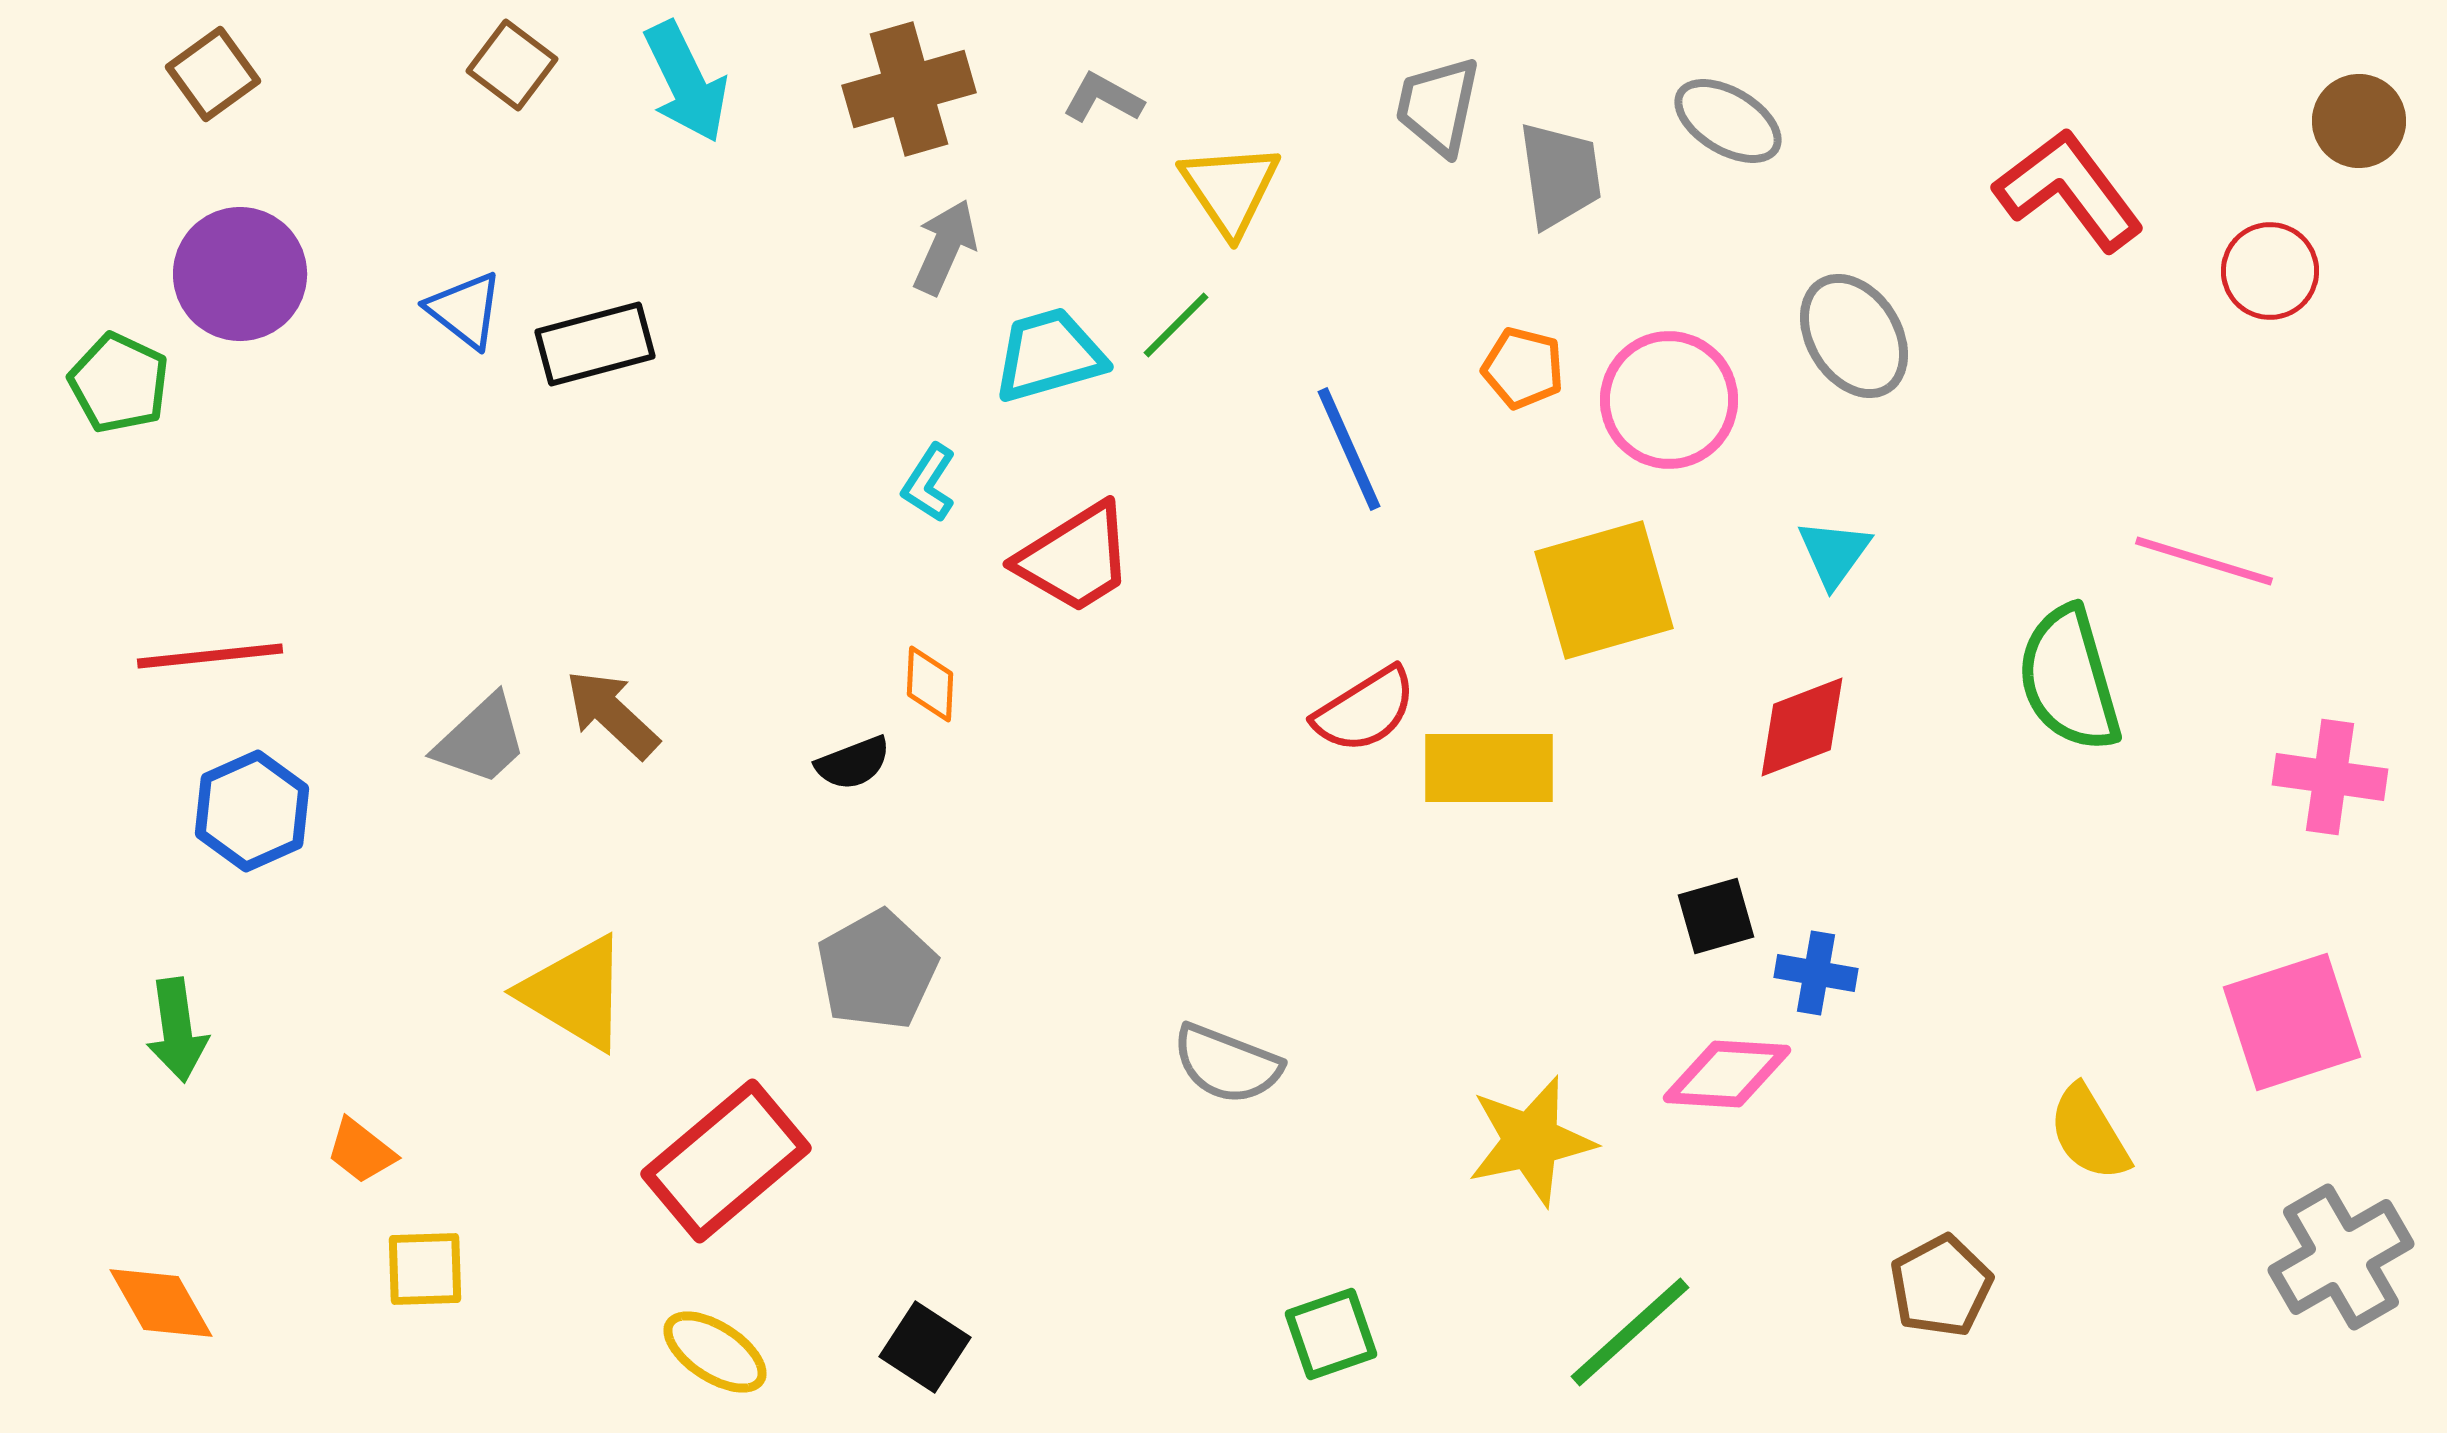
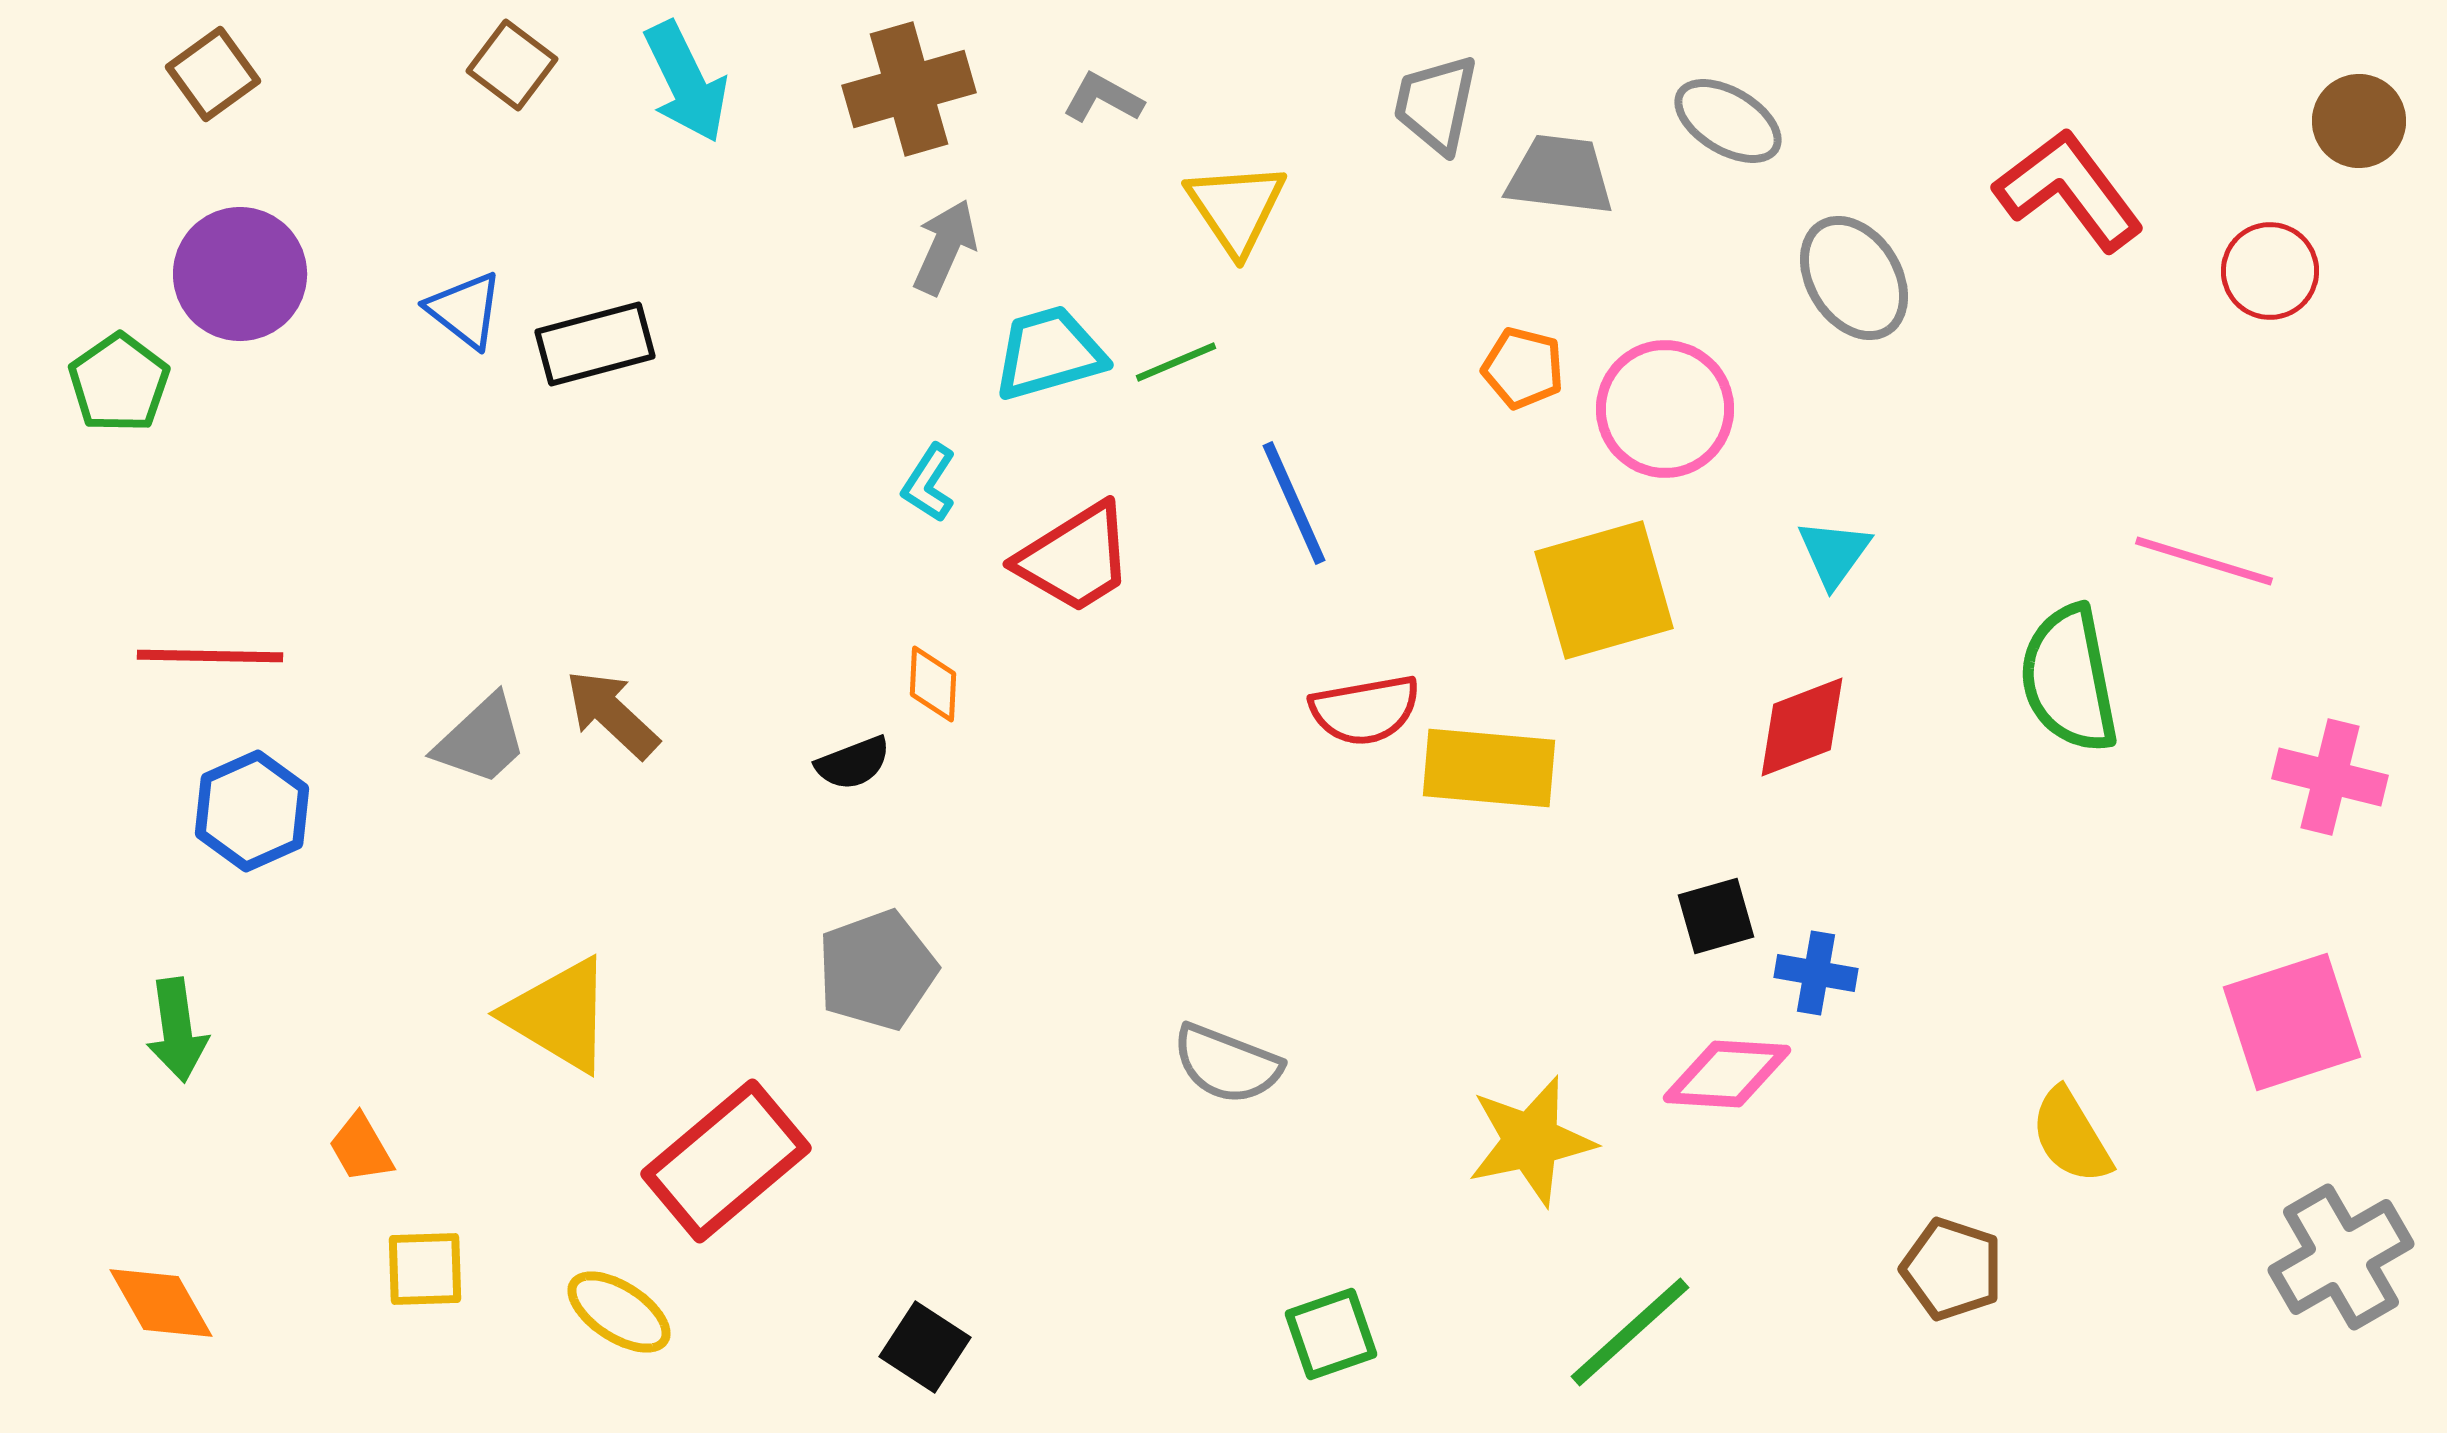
gray trapezoid at (1438, 106): moved 2 px left, 2 px up
gray trapezoid at (1560, 175): rotated 75 degrees counterclockwise
yellow triangle at (1230, 189): moved 6 px right, 19 px down
green line at (1176, 325): moved 37 px down; rotated 22 degrees clockwise
gray ellipse at (1854, 336): moved 58 px up
cyan trapezoid at (1049, 355): moved 2 px up
green pentagon at (119, 383): rotated 12 degrees clockwise
pink circle at (1669, 400): moved 4 px left, 9 px down
blue line at (1349, 449): moved 55 px left, 54 px down
red line at (210, 656): rotated 7 degrees clockwise
green semicircle at (2069, 679): rotated 5 degrees clockwise
orange diamond at (930, 684): moved 3 px right
red semicircle at (1365, 710): rotated 22 degrees clockwise
yellow rectangle at (1489, 768): rotated 5 degrees clockwise
pink cross at (2330, 777): rotated 6 degrees clockwise
gray pentagon at (877, 970): rotated 9 degrees clockwise
yellow triangle at (575, 993): moved 16 px left, 22 px down
yellow semicircle at (2089, 1133): moved 18 px left, 3 px down
orange trapezoid at (361, 1151): moved 3 px up; rotated 22 degrees clockwise
brown pentagon at (1941, 1286): moved 11 px right, 17 px up; rotated 26 degrees counterclockwise
yellow ellipse at (715, 1352): moved 96 px left, 40 px up
